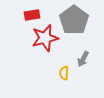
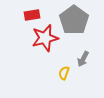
yellow semicircle: rotated 16 degrees clockwise
